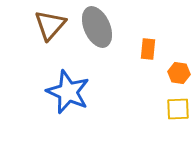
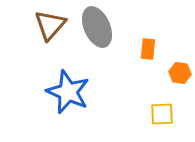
orange hexagon: moved 1 px right
yellow square: moved 16 px left, 5 px down
